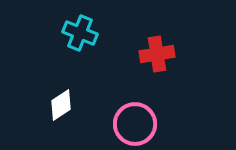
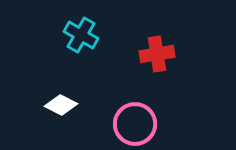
cyan cross: moved 1 px right, 2 px down; rotated 8 degrees clockwise
white diamond: rotated 60 degrees clockwise
